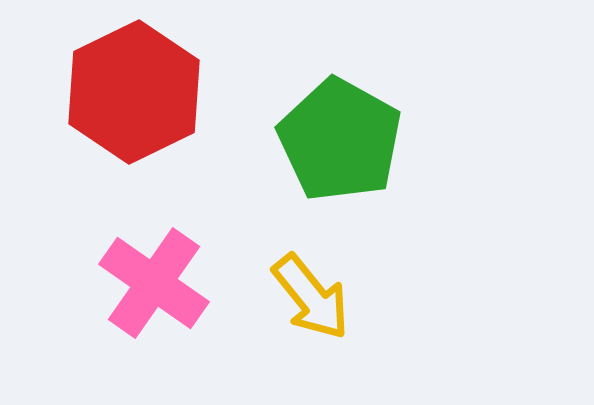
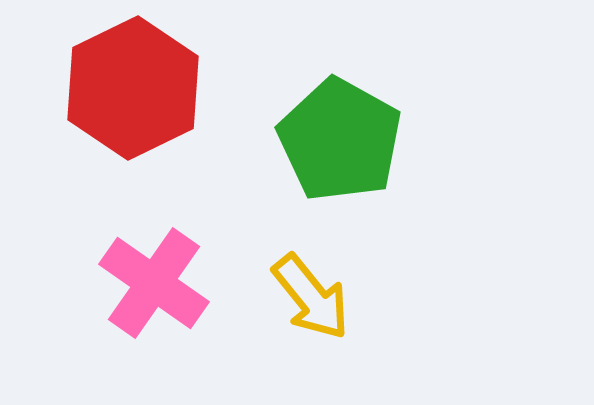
red hexagon: moved 1 px left, 4 px up
